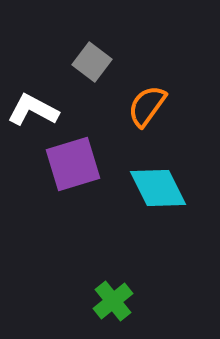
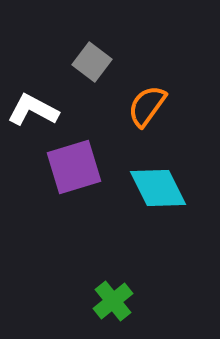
purple square: moved 1 px right, 3 px down
